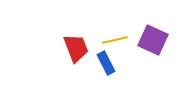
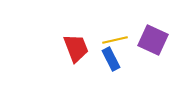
blue rectangle: moved 5 px right, 4 px up
